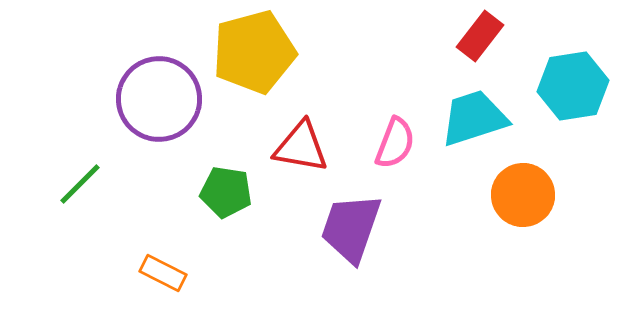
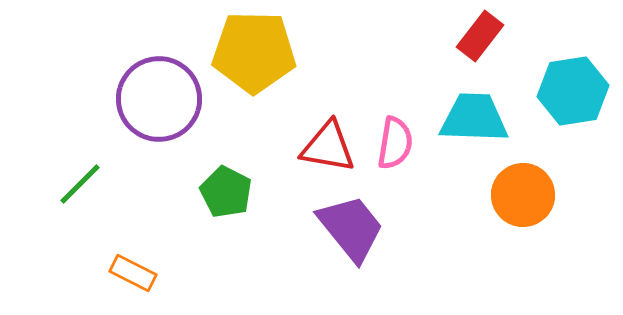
yellow pentagon: rotated 16 degrees clockwise
cyan hexagon: moved 5 px down
cyan trapezoid: rotated 20 degrees clockwise
pink semicircle: rotated 12 degrees counterclockwise
red triangle: moved 27 px right
green pentagon: rotated 18 degrees clockwise
purple trapezoid: rotated 122 degrees clockwise
orange rectangle: moved 30 px left
